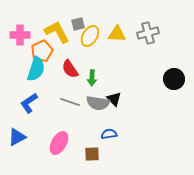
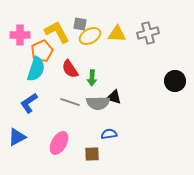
gray square: moved 2 px right; rotated 24 degrees clockwise
yellow ellipse: rotated 30 degrees clockwise
black circle: moved 1 px right, 2 px down
black triangle: moved 2 px up; rotated 28 degrees counterclockwise
gray semicircle: rotated 10 degrees counterclockwise
